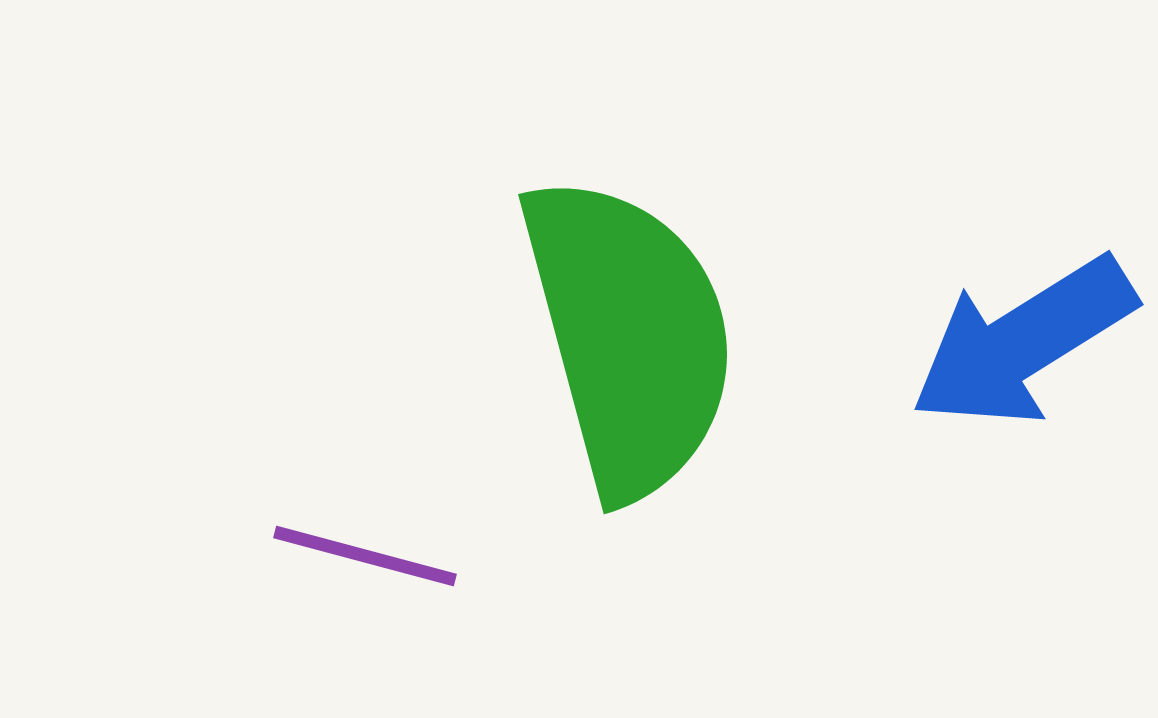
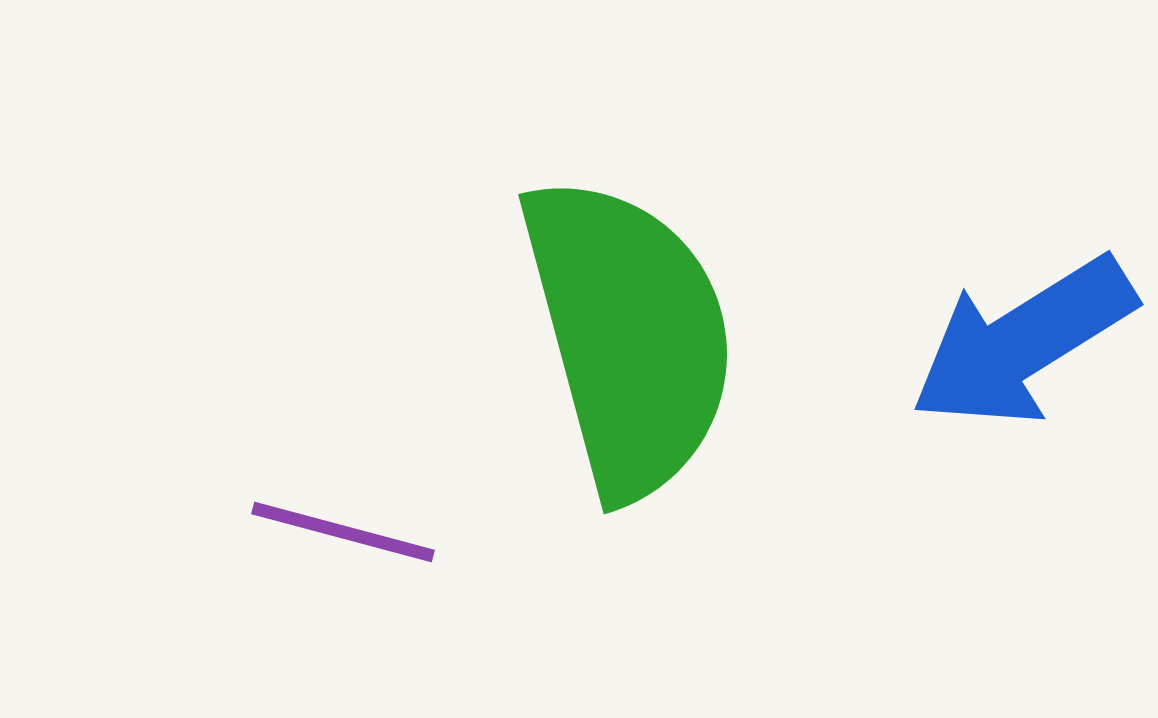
purple line: moved 22 px left, 24 px up
